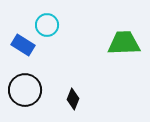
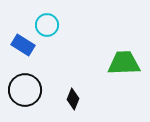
green trapezoid: moved 20 px down
